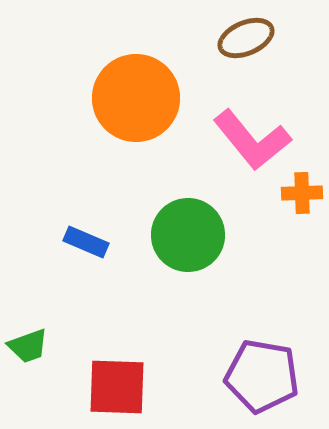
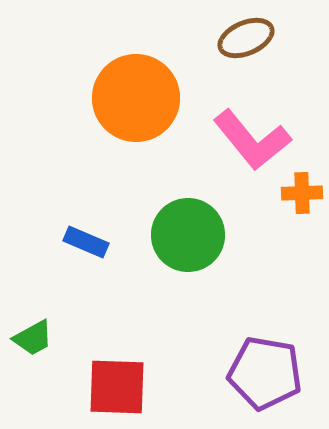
green trapezoid: moved 5 px right, 8 px up; rotated 9 degrees counterclockwise
purple pentagon: moved 3 px right, 3 px up
